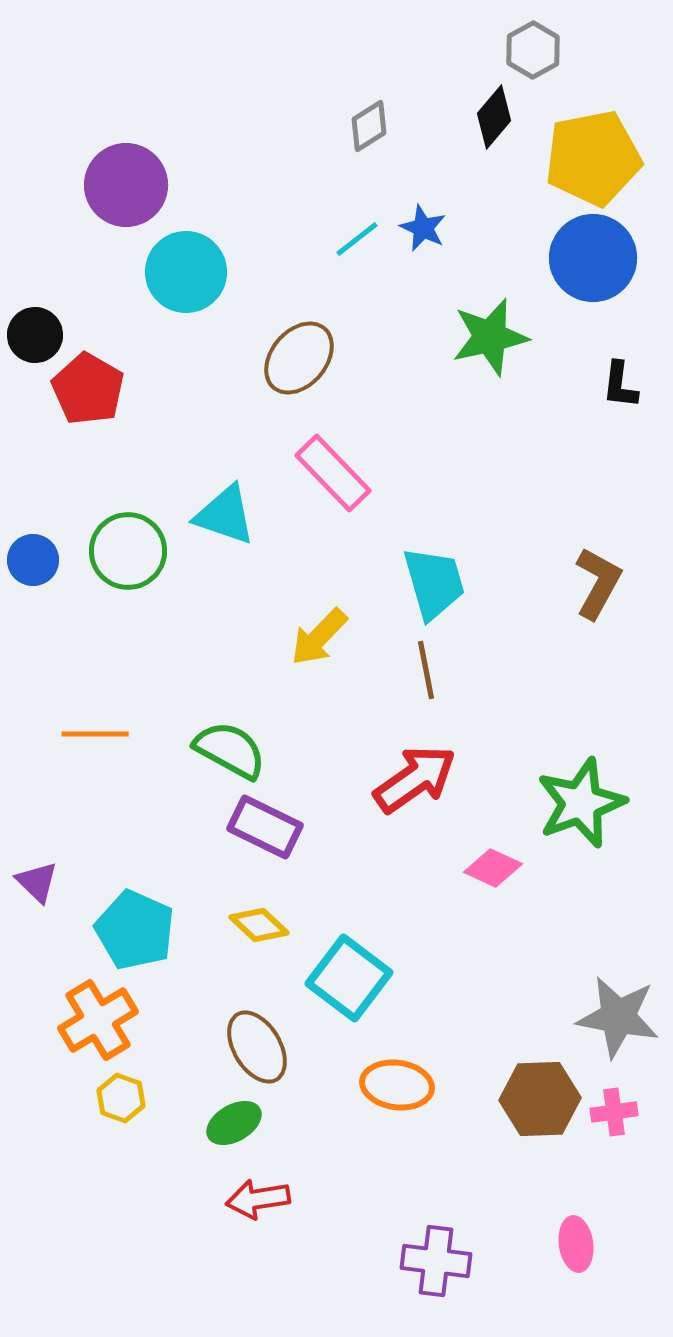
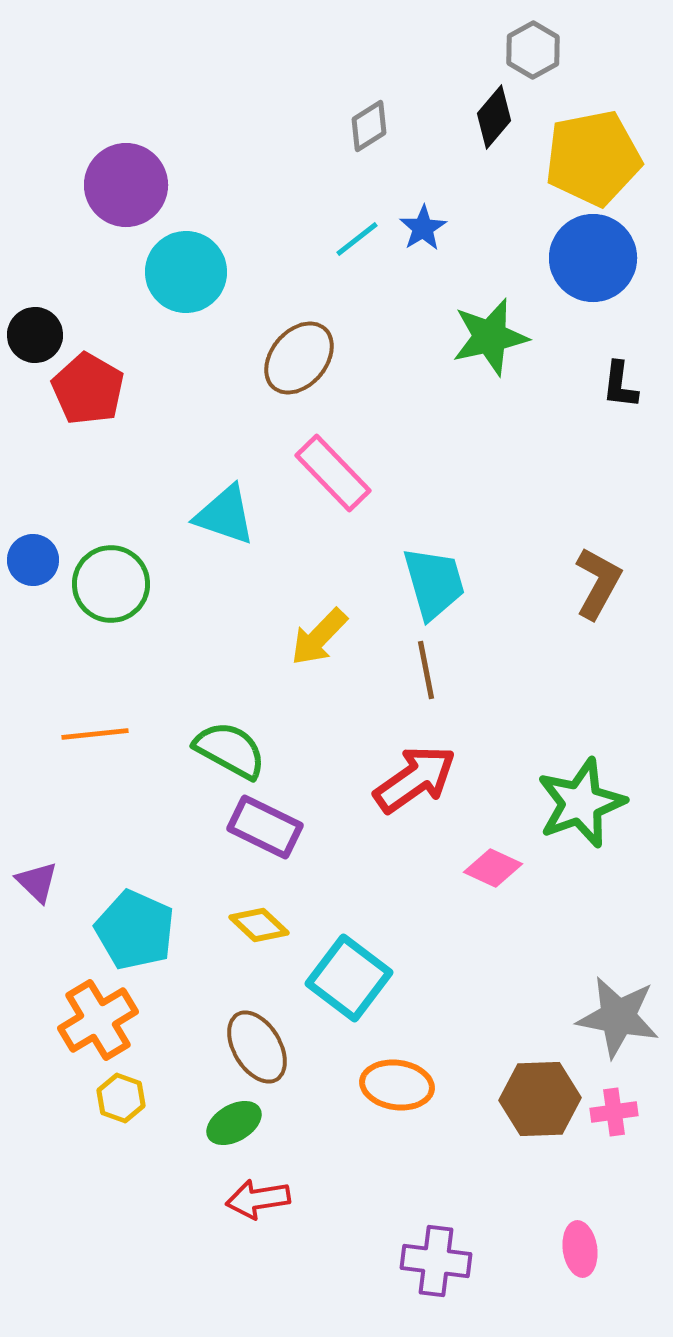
blue star at (423, 228): rotated 15 degrees clockwise
green circle at (128, 551): moved 17 px left, 33 px down
orange line at (95, 734): rotated 6 degrees counterclockwise
pink ellipse at (576, 1244): moved 4 px right, 5 px down
